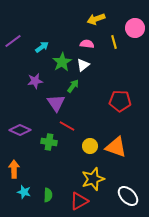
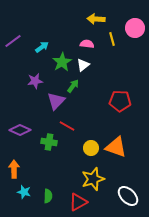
yellow arrow: rotated 24 degrees clockwise
yellow line: moved 2 px left, 3 px up
purple triangle: moved 2 px up; rotated 18 degrees clockwise
yellow circle: moved 1 px right, 2 px down
green semicircle: moved 1 px down
red triangle: moved 1 px left, 1 px down
